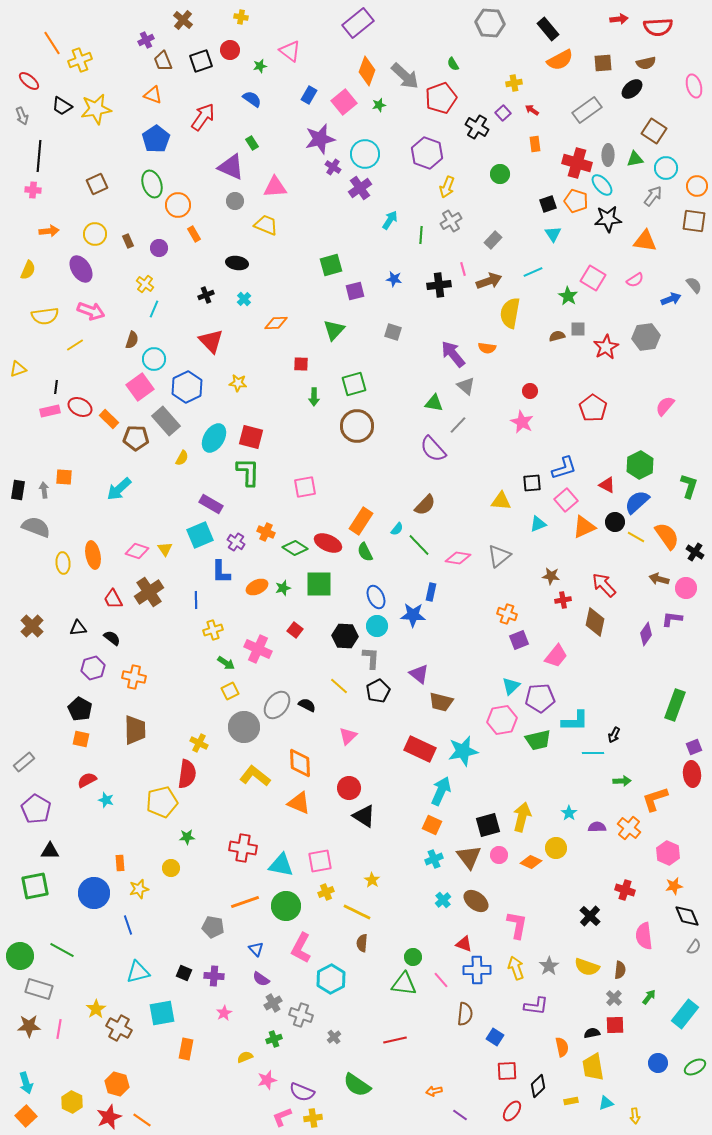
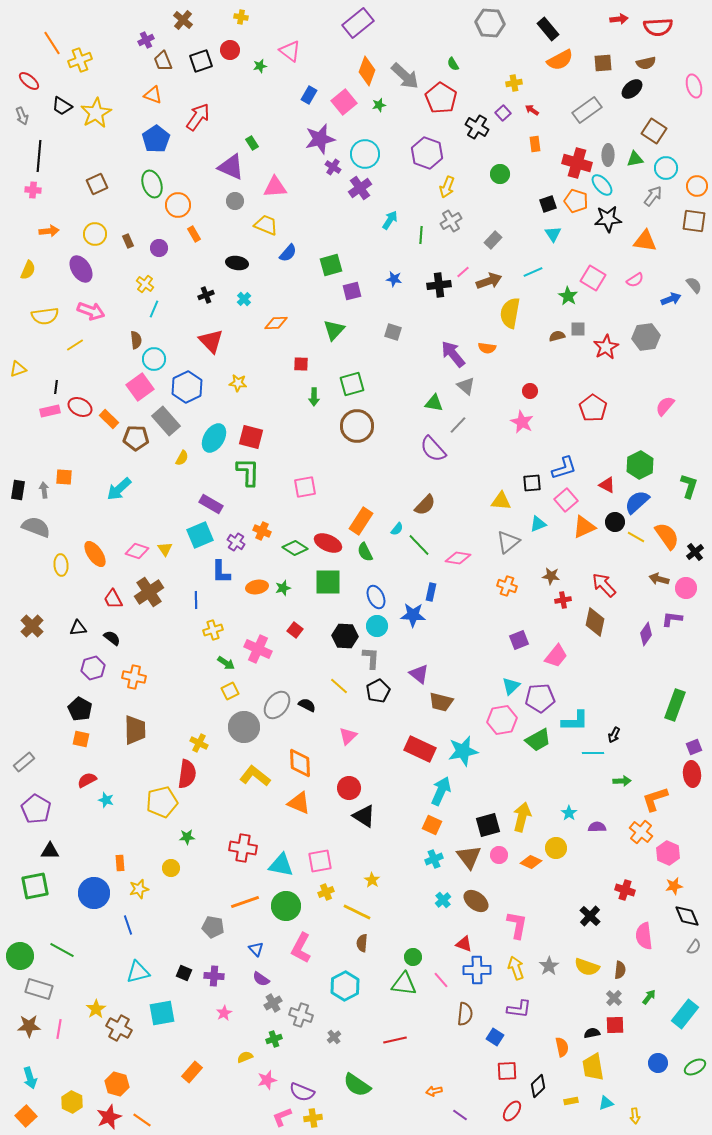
red pentagon at (441, 98): rotated 20 degrees counterclockwise
blue semicircle at (252, 99): moved 36 px right, 154 px down; rotated 96 degrees clockwise
yellow star at (96, 109): moved 4 px down; rotated 20 degrees counterclockwise
red arrow at (203, 117): moved 5 px left
pink line at (463, 269): moved 3 px down; rotated 64 degrees clockwise
purple square at (355, 291): moved 3 px left
brown semicircle at (132, 340): moved 4 px right; rotated 24 degrees counterclockwise
green square at (354, 384): moved 2 px left
orange cross at (266, 532): moved 4 px left, 1 px up
black cross at (695, 552): rotated 18 degrees clockwise
orange ellipse at (93, 555): moved 2 px right, 1 px up; rotated 24 degrees counterclockwise
gray triangle at (499, 556): moved 9 px right, 14 px up
yellow ellipse at (63, 563): moved 2 px left, 2 px down
green square at (319, 584): moved 9 px right, 2 px up
orange ellipse at (257, 587): rotated 15 degrees clockwise
orange cross at (507, 614): moved 28 px up
green trapezoid at (538, 740): rotated 16 degrees counterclockwise
orange cross at (629, 828): moved 12 px right, 4 px down
cyan hexagon at (331, 979): moved 14 px right, 7 px down
purple L-shape at (536, 1006): moved 17 px left, 3 px down
orange rectangle at (186, 1049): moved 6 px right, 23 px down; rotated 30 degrees clockwise
cyan arrow at (26, 1083): moved 4 px right, 5 px up
